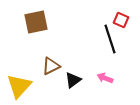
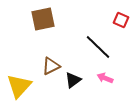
brown square: moved 7 px right, 3 px up
black line: moved 12 px left, 8 px down; rotated 28 degrees counterclockwise
